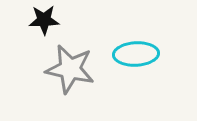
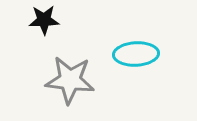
gray star: moved 11 px down; rotated 6 degrees counterclockwise
